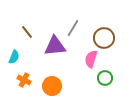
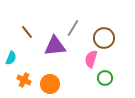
cyan semicircle: moved 3 px left, 1 px down
orange circle: moved 2 px left, 2 px up
